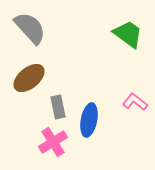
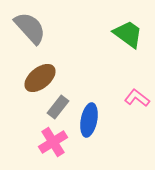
brown ellipse: moved 11 px right
pink L-shape: moved 2 px right, 4 px up
gray rectangle: rotated 50 degrees clockwise
